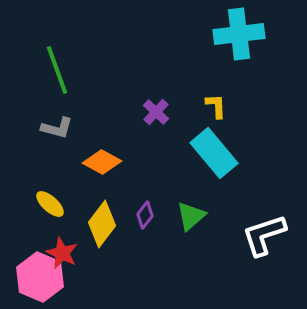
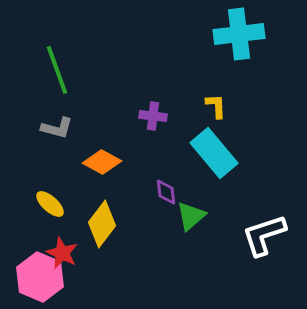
purple cross: moved 3 px left, 4 px down; rotated 36 degrees counterclockwise
purple diamond: moved 21 px right, 23 px up; rotated 44 degrees counterclockwise
